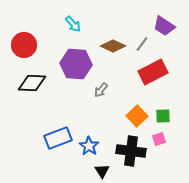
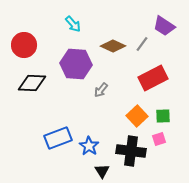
red rectangle: moved 6 px down
